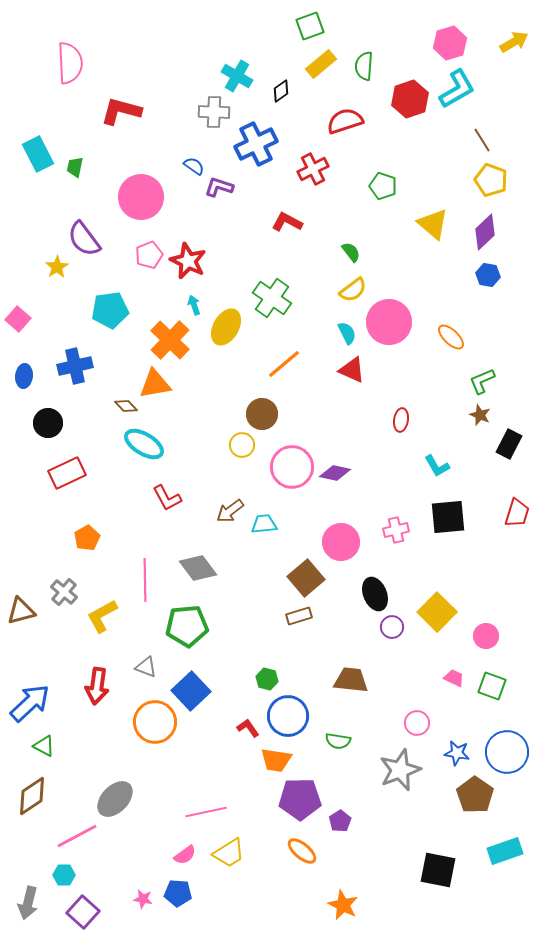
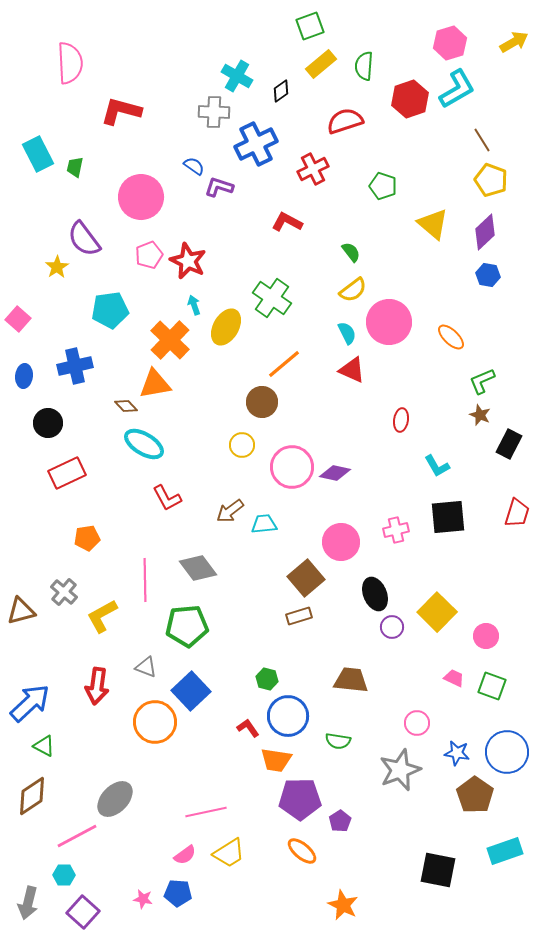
brown circle at (262, 414): moved 12 px up
orange pentagon at (87, 538): rotated 20 degrees clockwise
